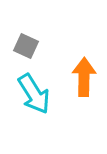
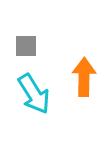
gray square: rotated 25 degrees counterclockwise
